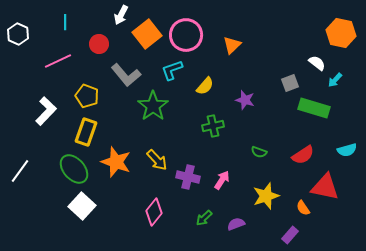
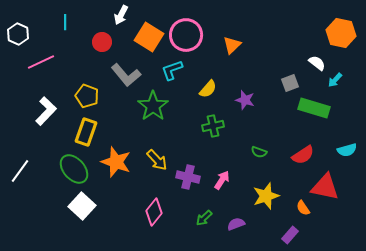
orange square: moved 2 px right, 3 px down; rotated 20 degrees counterclockwise
red circle: moved 3 px right, 2 px up
pink line: moved 17 px left, 1 px down
yellow semicircle: moved 3 px right, 3 px down
